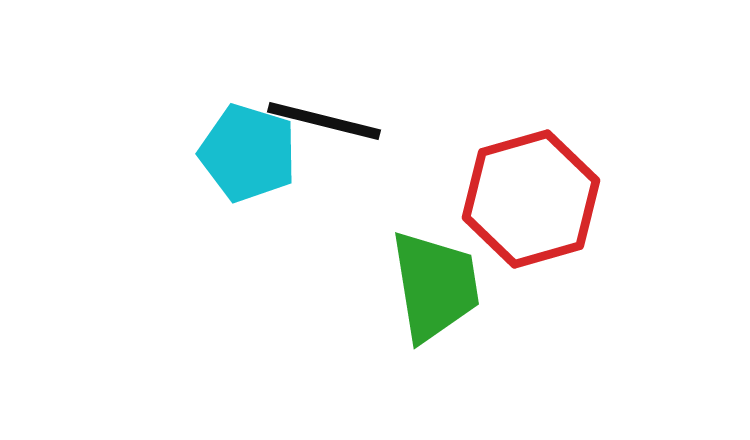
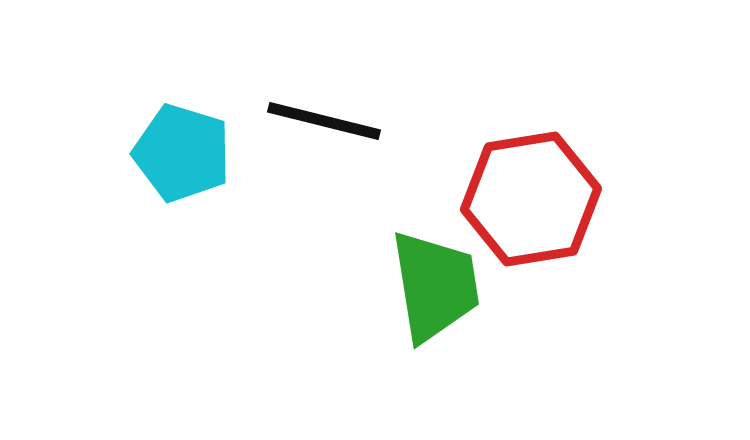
cyan pentagon: moved 66 px left
red hexagon: rotated 7 degrees clockwise
